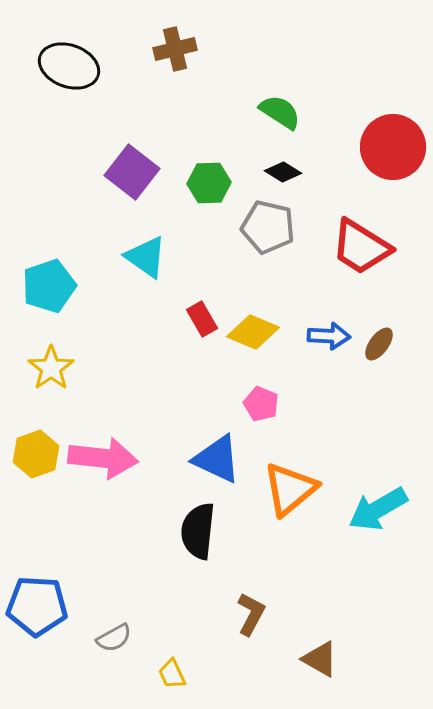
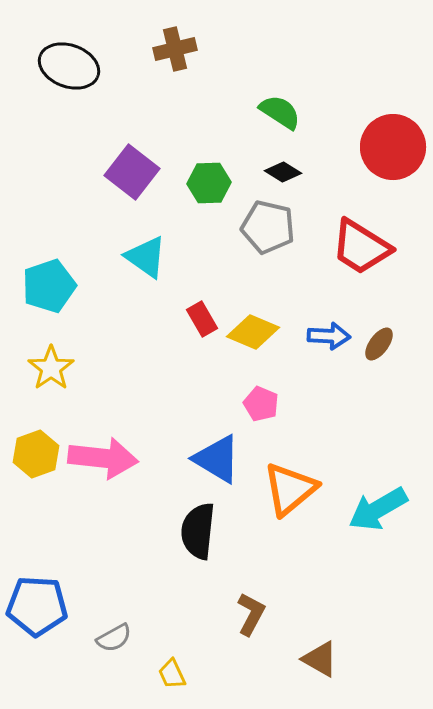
blue triangle: rotated 6 degrees clockwise
